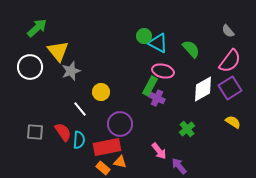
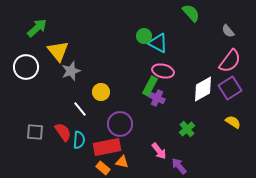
green semicircle: moved 36 px up
white circle: moved 4 px left
orange triangle: moved 2 px right
